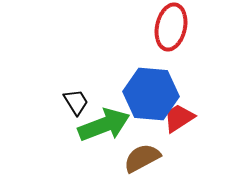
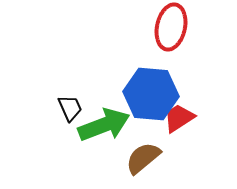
black trapezoid: moved 6 px left, 6 px down; rotated 8 degrees clockwise
brown semicircle: moved 1 px right; rotated 12 degrees counterclockwise
